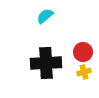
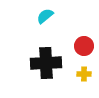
red circle: moved 1 px right, 6 px up
yellow cross: moved 2 px down; rotated 16 degrees clockwise
